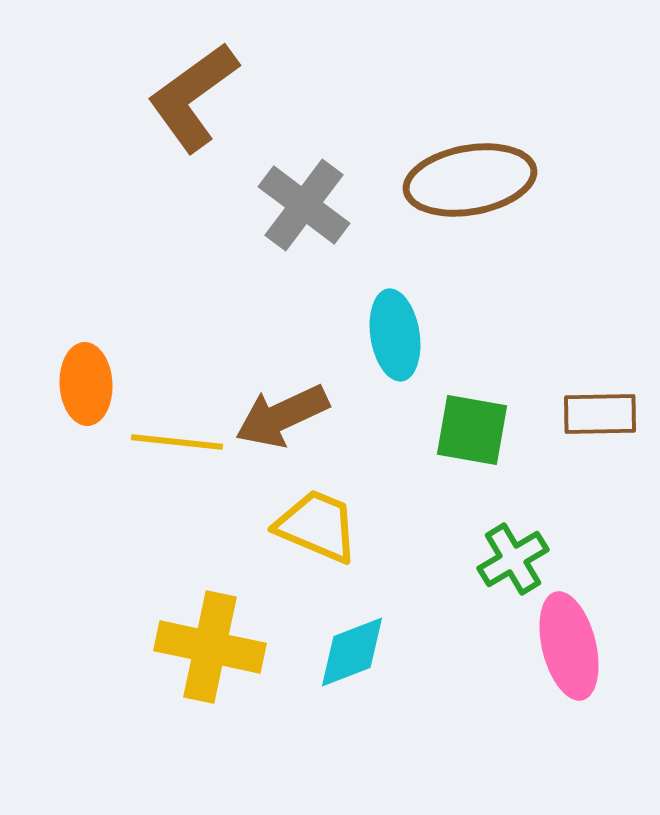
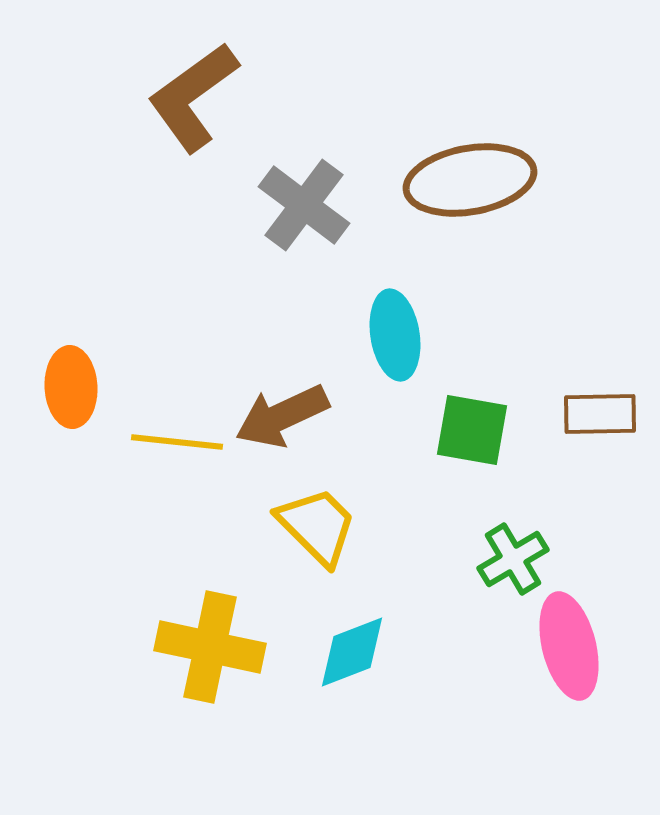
orange ellipse: moved 15 px left, 3 px down
yellow trapezoid: rotated 22 degrees clockwise
